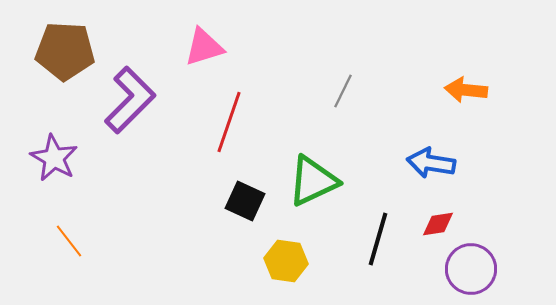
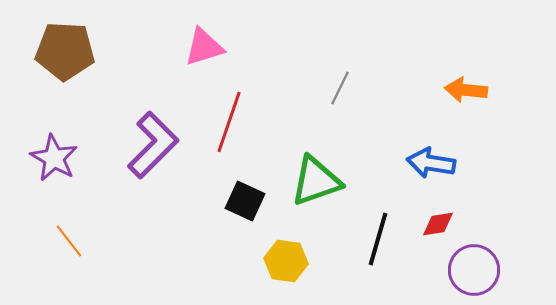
gray line: moved 3 px left, 3 px up
purple L-shape: moved 23 px right, 45 px down
green triangle: moved 3 px right; rotated 6 degrees clockwise
purple circle: moved 3 px right, 1 px down
